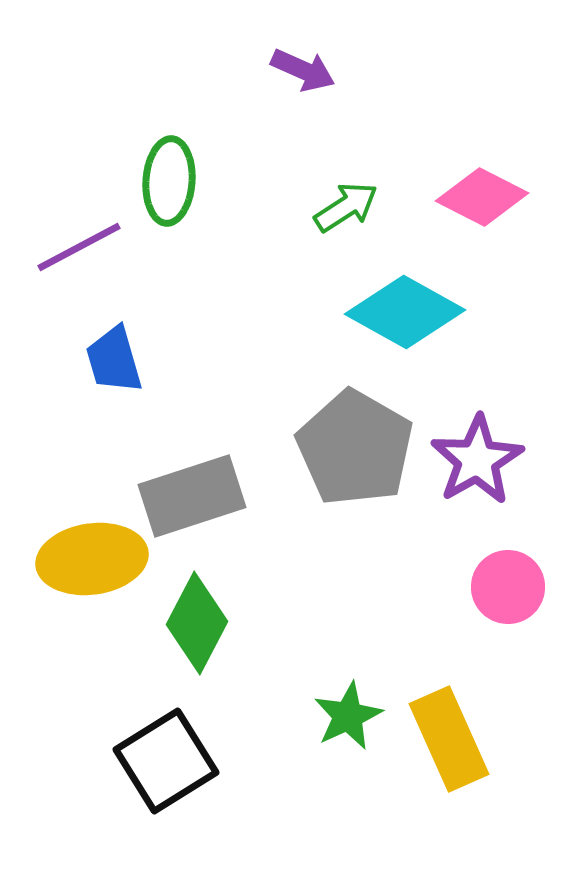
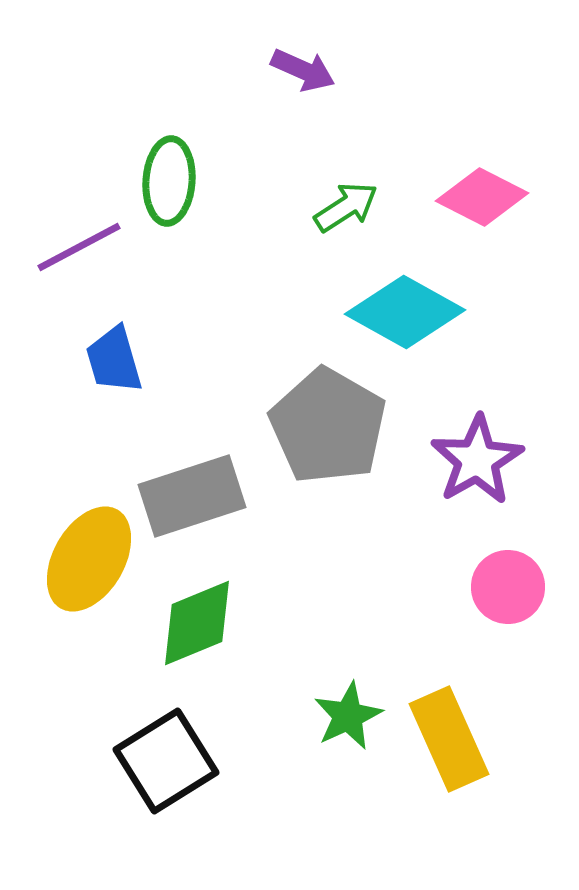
gray pentagon: moved 27 px left, 22 px up
yellow ellipse: moved 3 px left; rotated 52 degrees counterclockwise
green diamond: rotated 40 degrees clockwise
